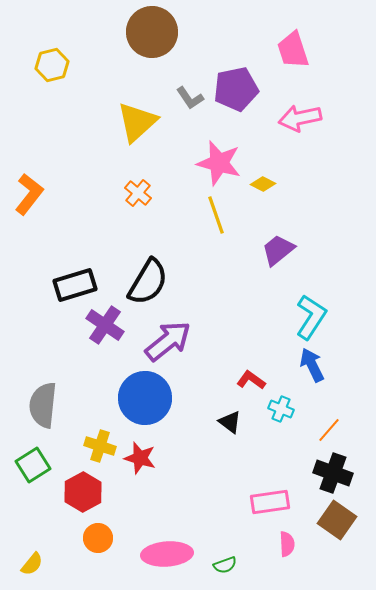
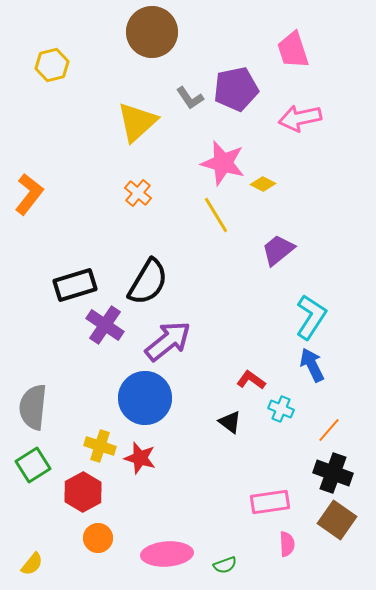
pink star: moved 4 px right
yellow line: rotated 12 degrees counterclockwise
gray semicircle: moved 10 px left, 2 px down
